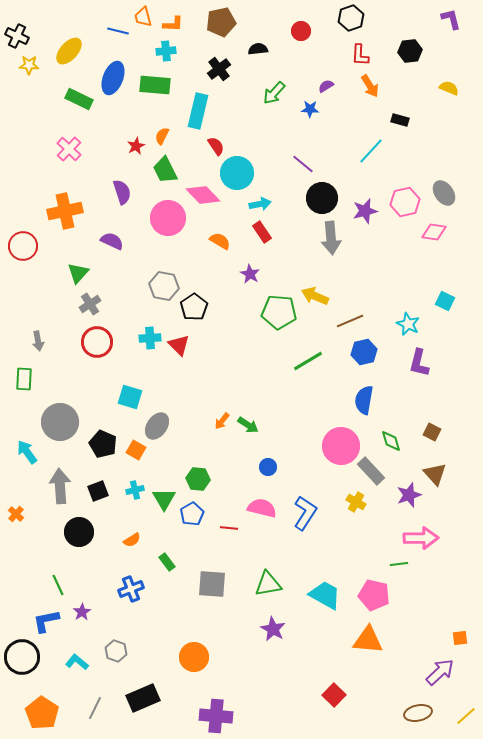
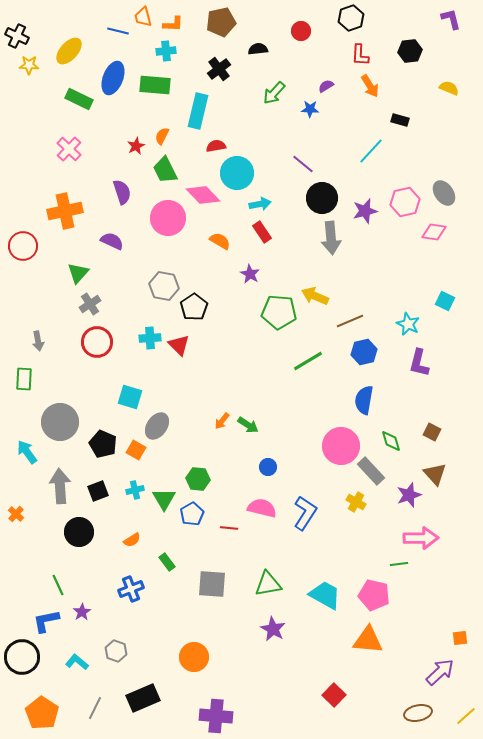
red semicircle at (216, 146): rotated 66 degrees counterclockwise
